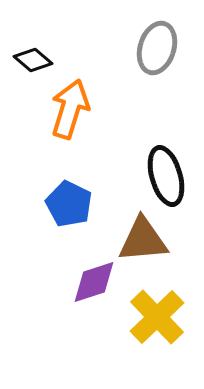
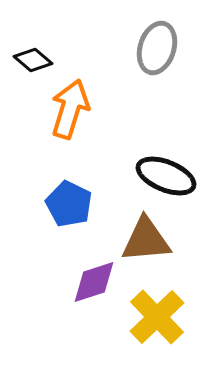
black ellipse: rotated 52 degrees counterclockwise
brown triangle: moved 3 px right
